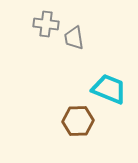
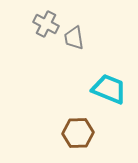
gray cross: rotated 20 degrees clockwise
brown hexagon: moved 12 px down
